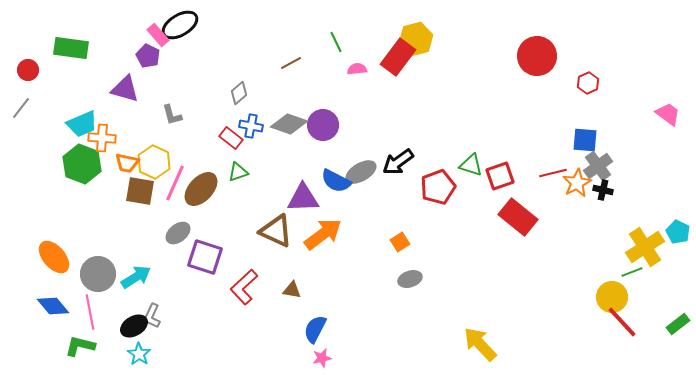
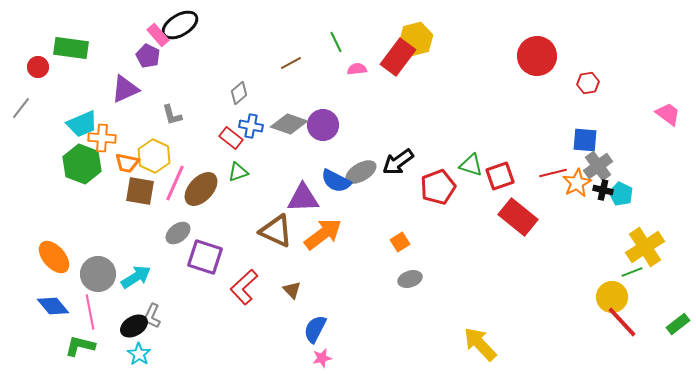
red circle at (28, 70): moved 10 px right, 3 px up
red hexagon at (588, 83): rotated 15 degrees clockwise
purple triangle at (125, 89): rotated 40 degrees counterclockwise
yellow hexagon at (154, 162): moved 6 px up
cyan pentagon at (678, 232): moved 57 px left, 38 px up
brown triangle at (292, 290): rotated 36 degrees clockwise
